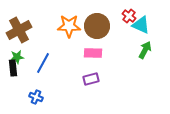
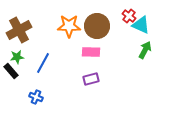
pink rectangle: moved 2 px left, 1 px up
black rectangle: moved 2 px left, 3 px down; rotated 35 degrees counterclockwise
